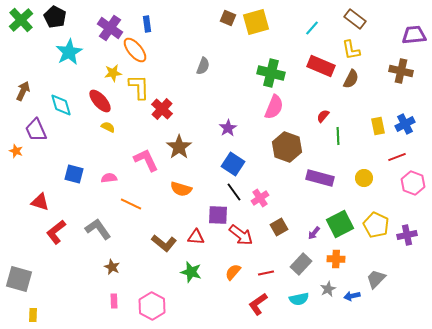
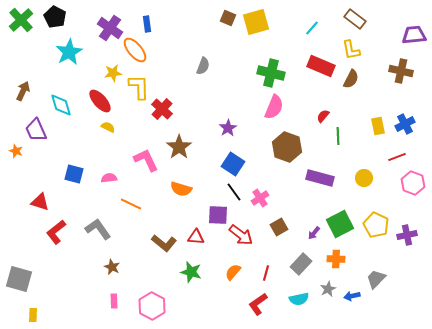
red line at (266, 273): rotated 63 degrees counterclockwise
